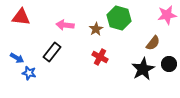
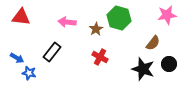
pink arrow: moved 2 px right, 3 px up
black star: rotated 25 degrees counterclockwise
